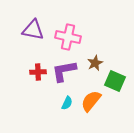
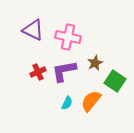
purple triangle: rotated 15 degrees clockwise
red cross: rotated 21 degrees counterclockwise
green square: rotated 10 degrees clockwise
